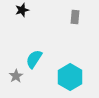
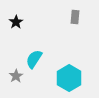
black star: moved 6 px left, 12 px down; rotated 16 degrees counterclockwise
cyan hexagon: moved 1 px left, 1 px down
